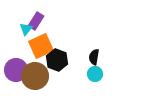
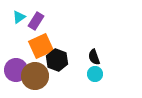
cyan triangle: moved 7 px left, 12 px up; rotated 16 degrees clockwise
black semicircle: rotated 28 degrees counterclockwise
